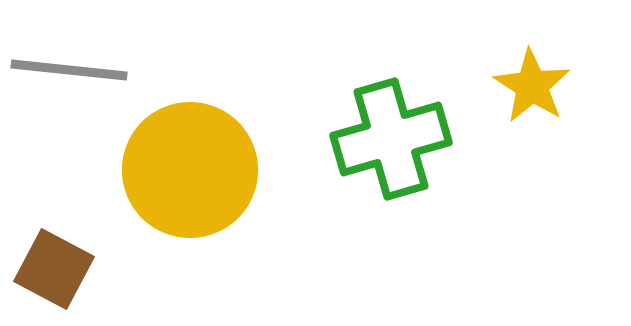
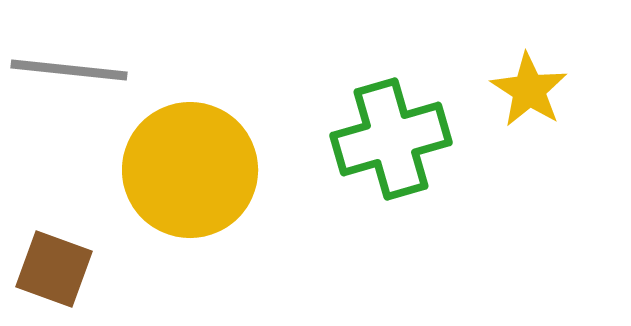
yellow star: moved 3 px left, 4 px down
brown square: rotated 8 degrees counterclockwise
